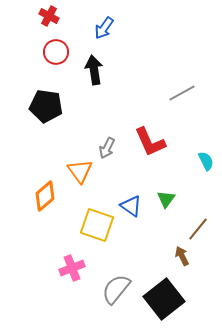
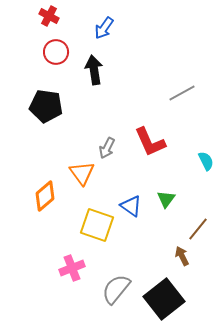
orange triangle: moved 2 px right, 2 px down
